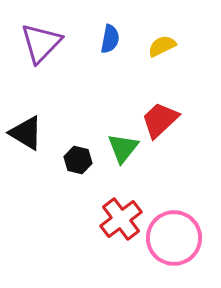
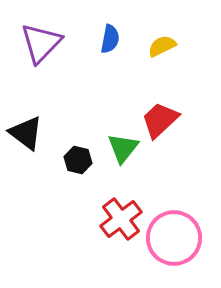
black triangle: rotated 6 degrees clockwise
